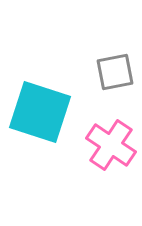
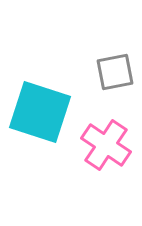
pink cross: moved 5 px left
